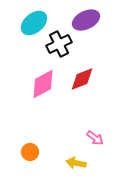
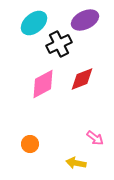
purple ellipse: moved 1 px left
orange circle: moved 8 px up
